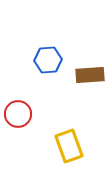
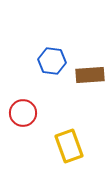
blue hexagon: moved 4 px right, 1 px down; rotated 12 degrees clockwise
red circle: moved 5 px right, 1 px up
